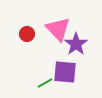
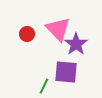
purple square: moved 1 px right
green line: moved 1 px left, 3 px down; rotated 35 degrees counterclockwise
